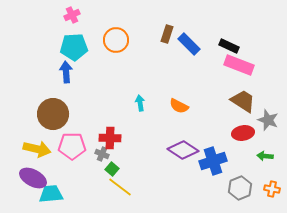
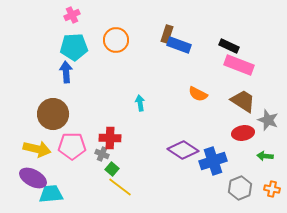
blue rectangle: moved 10 px left, 1 px down; rotated 25 degrees counterclockwise
orange semicircle: moved 19 px right, 12 px up
